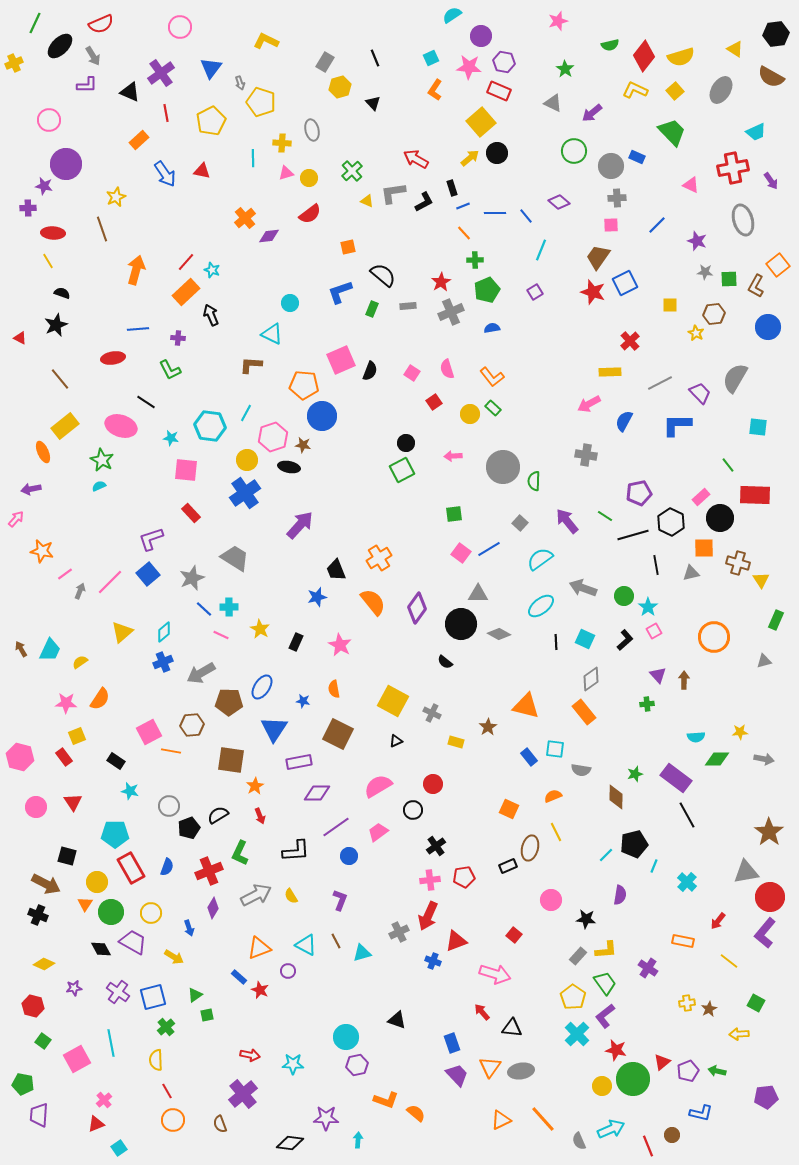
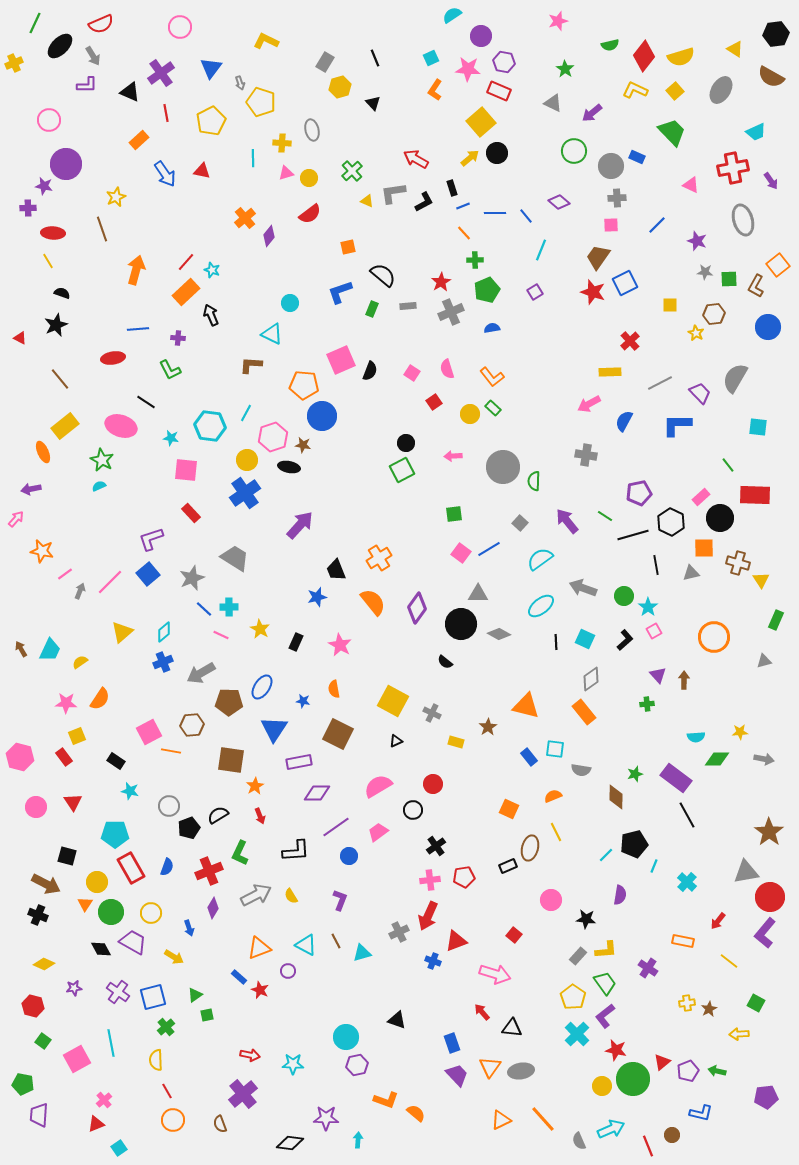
pink star at (469, 67): moved 1 px left, 2 px down
purple diamond at (269, 236): rotated 45 degrees counterclockwise
